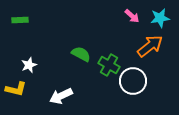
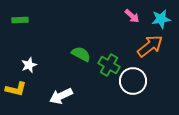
cyan star: moved 1 px right, 1 px down
